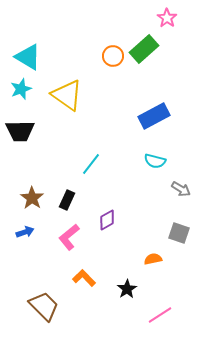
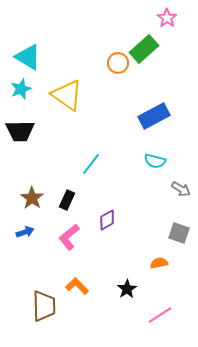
orange circle: moved 5 px right, 7 px down
orange semicircle: moved 6 px right, 4 px down
orange L-shape: moved 7 px left, 8 px down
brown trapezoid: rotated 44 degrees clockwise
